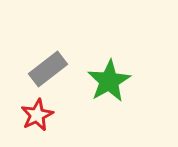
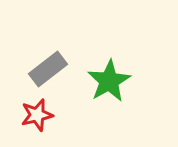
red star: rotated 12 degrees clockwise
